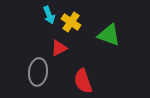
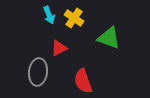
yellow cross: moved 3 px right, 4 px up
green triangle: moved 3 px down
